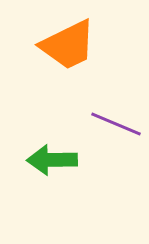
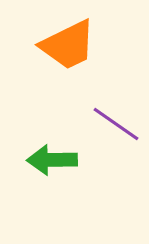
purple line: rotated 12 degrees clockwise
